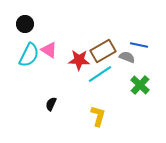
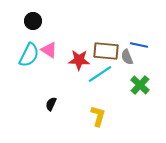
black circle: moved 8 px right, 3 px up
brown rectangle: moved 3 px right; rotated 35 degrees clockwise
gray semicircle: rotated 133 degrees counterclockwise
